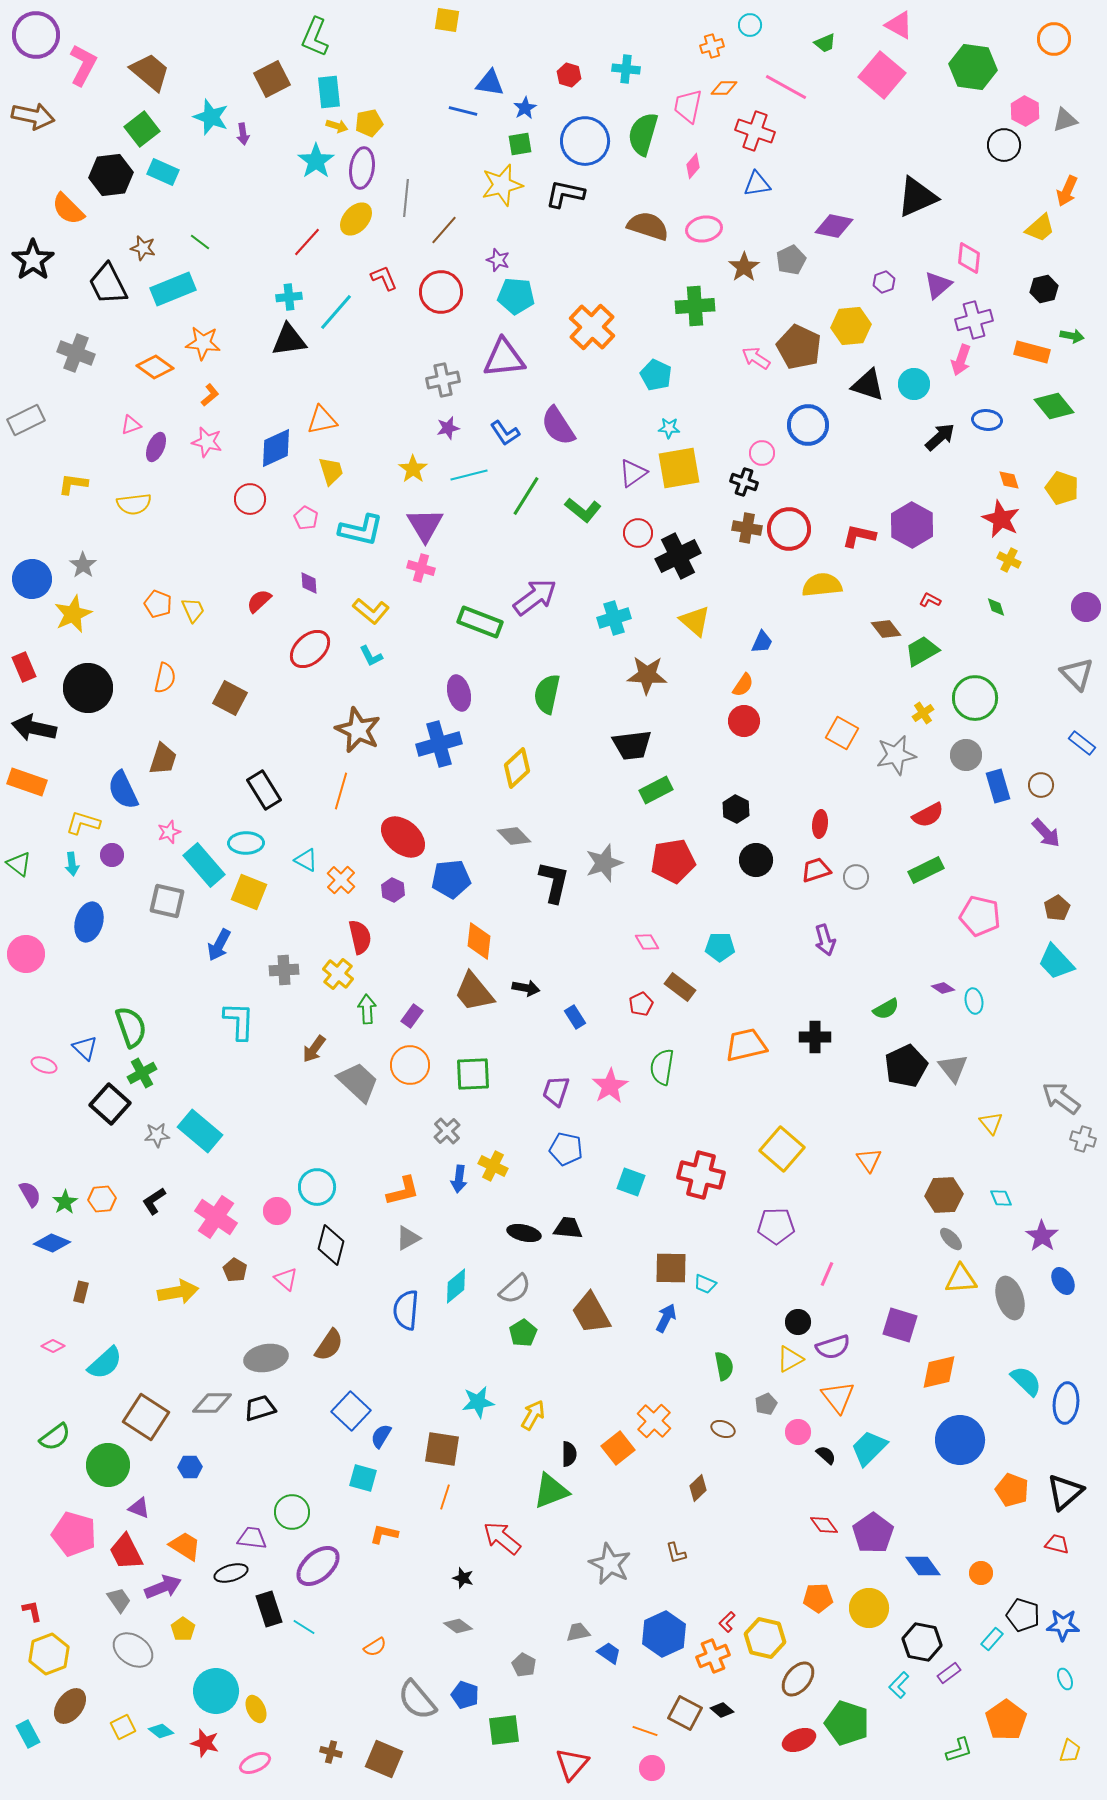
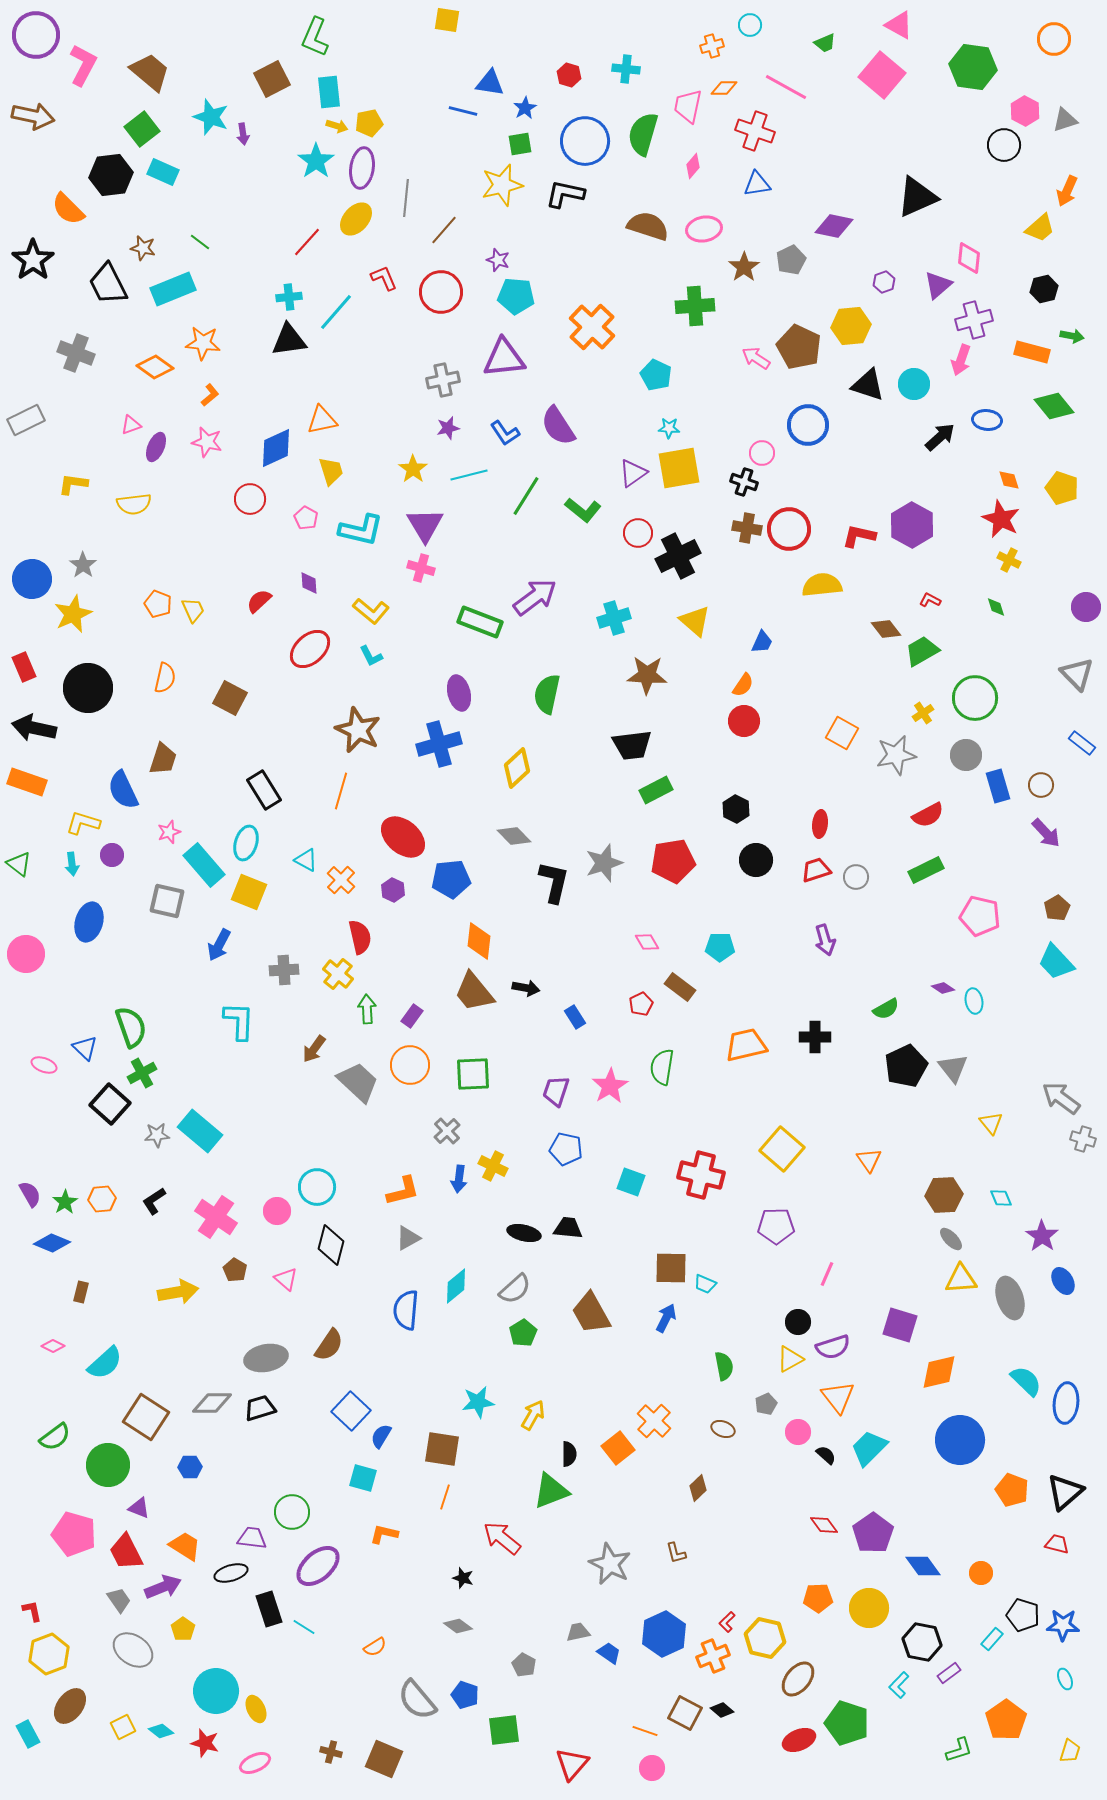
cyan ellipse at (246, 843): rotated 72 degrees counterclockwise
